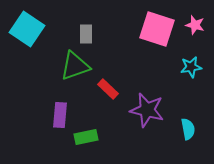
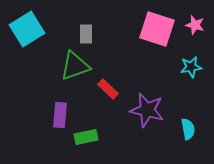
cyan square: rotated 24 degrees clockwise
